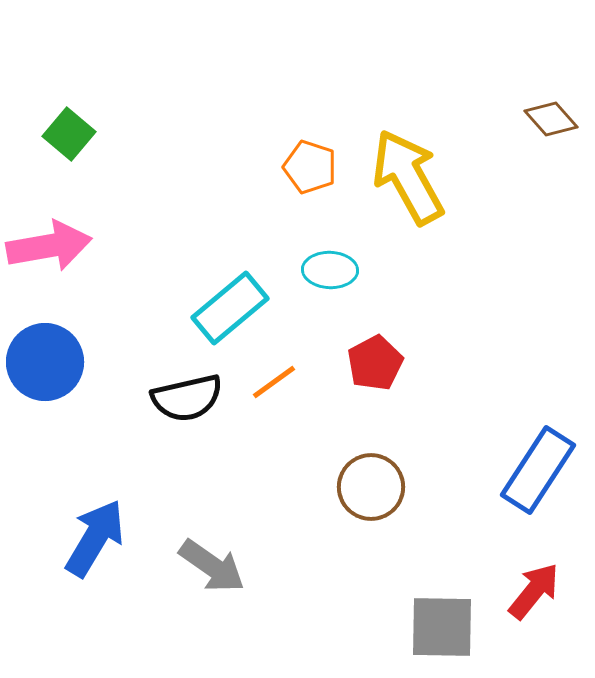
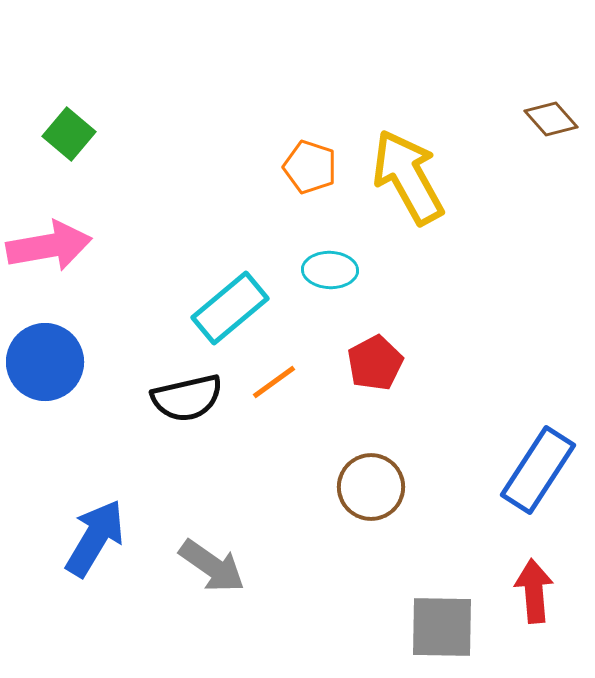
red arrow: rotated 44 degrees counterclockwise
